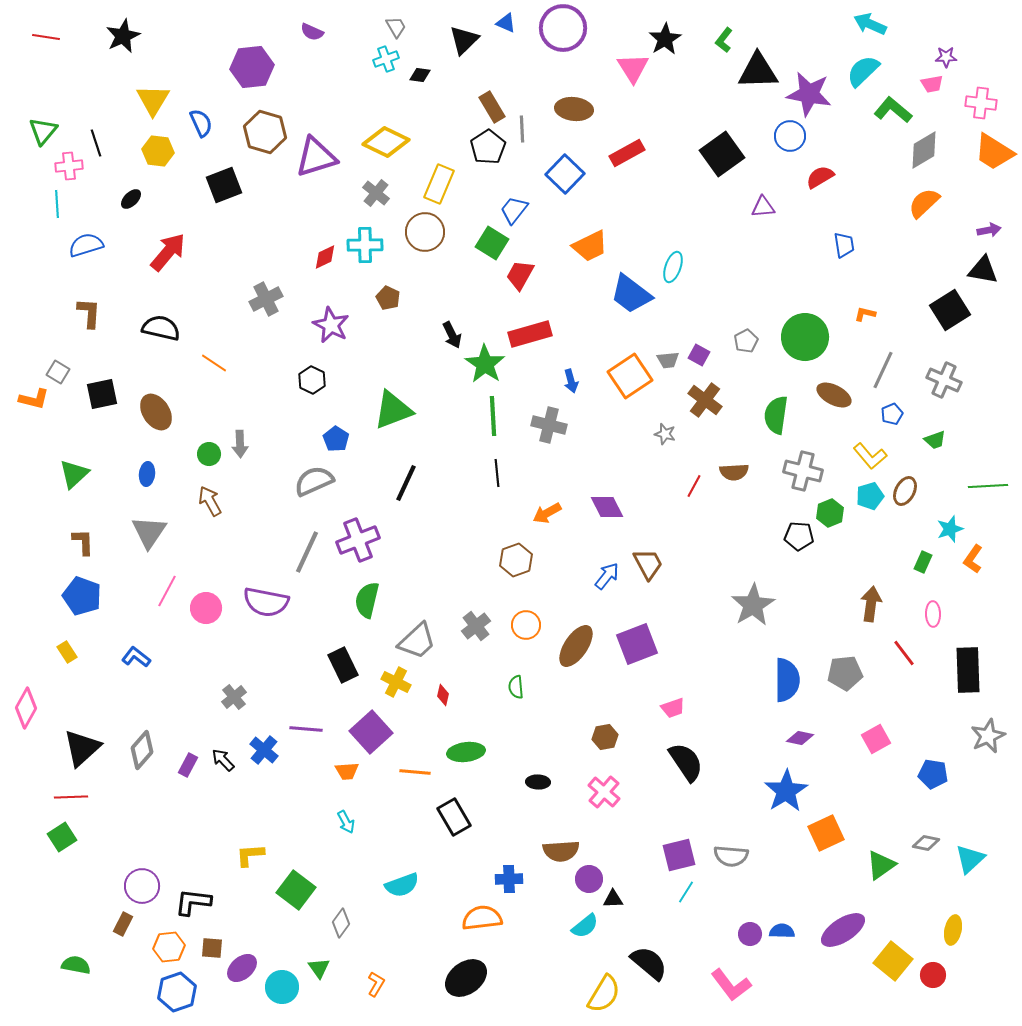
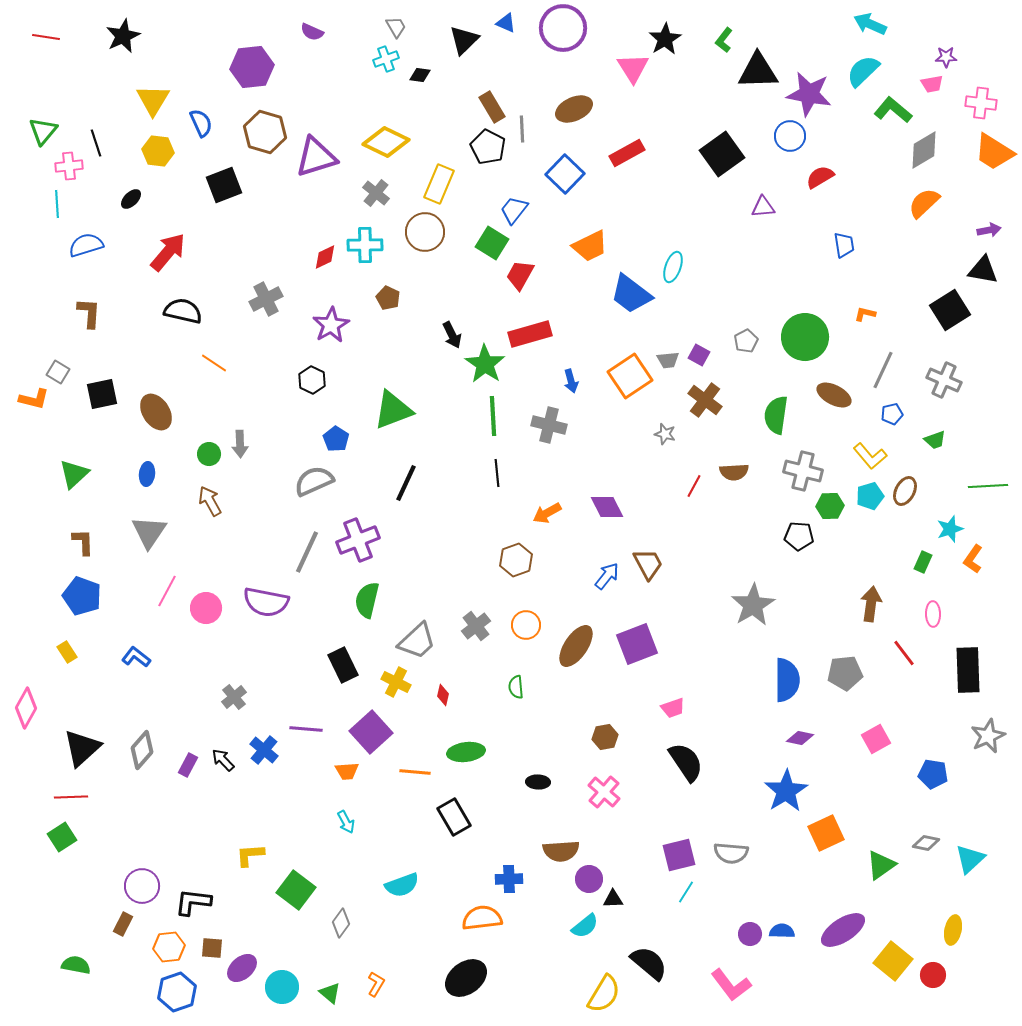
brown ellipse at (574, 109): rotated 30 degrees counterclockwise
black pentagon at (488, 147): rotated 12 degrees counterclockwise
purple star at (331, 325): rotated 15 degrees clockwise
black semicircle at (161, 328): moved 22 px right, 17 px up
blue pentagon at (892, 414): rotated 10 degrees clockwise
green hexagon at (830, 513): moved 7 px up; rotated 20 degrees clockwise
gray semicircle at (731, 856): moved 3 px up
green triangle at (319, 968): moved 11 px right, 25 px down; rotated 15 degrees counterclockwise
